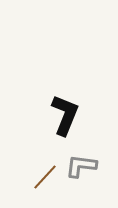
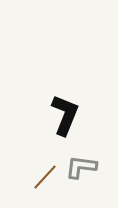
gray L-shape: moved 1 px down
